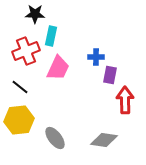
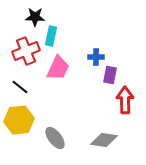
black star: moved 3 px down
